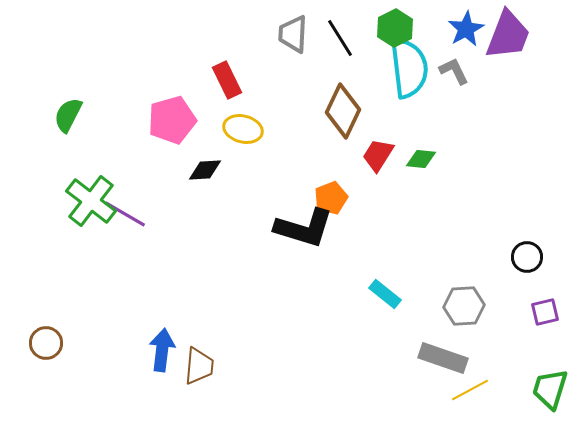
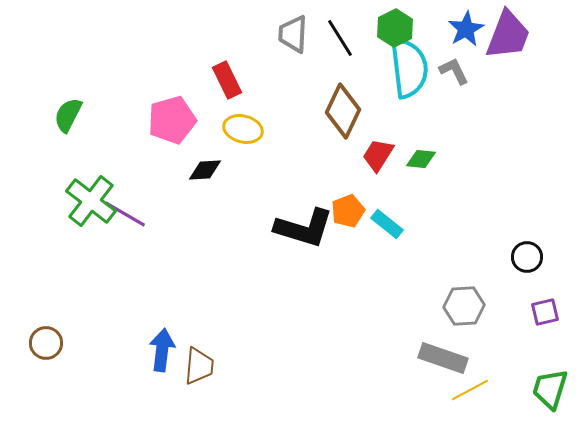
orange pentagon: moved 17 px right, 13 px down
cyan rectangle: moved 2 px right, 70 px up
